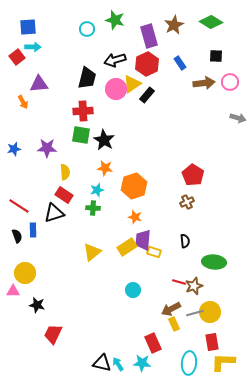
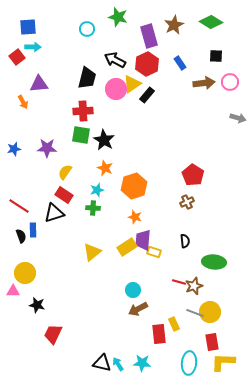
green star at (115, 20): moved 3 px right, 3 px up
black arrow at (115, 60): rotated 45 degrees clockwise
orange star at (105, 168): rotated 14 degrees clockwise
yellow semicircle at (65, 172): rotated 140 degrees counterclockwise
black semicircle at (17, 236): moved 4 px right
brown arrow at (171, 309): moved 33 px left
gray line at (195, 313): rotated 36 degrees clockwise
red rectangle at (153, 343): moved 6 px right, 9 px up; rotated 18 degrees clockwise
